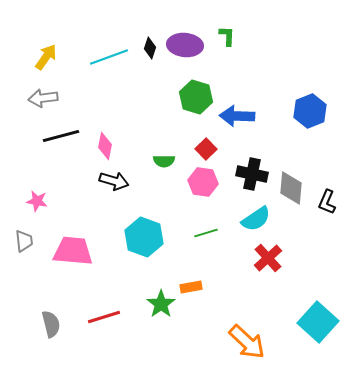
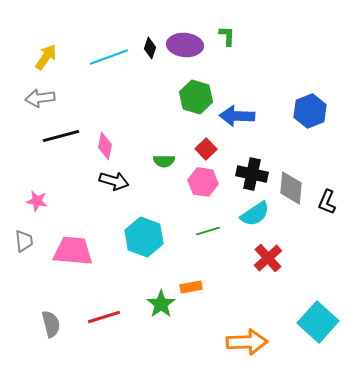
gray arrow: moved 3 px left
cyan semicircle: moved 1 px left, 5 px up
green line: moved 2 px right, 2 px up
orange arrow: rotated 45 degrees counterclockwise
